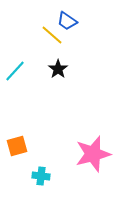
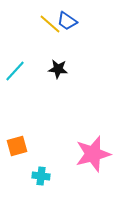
yellow line: moved 2 px left, 11 px up
black star: rotated 30 degrees counterclockwise
